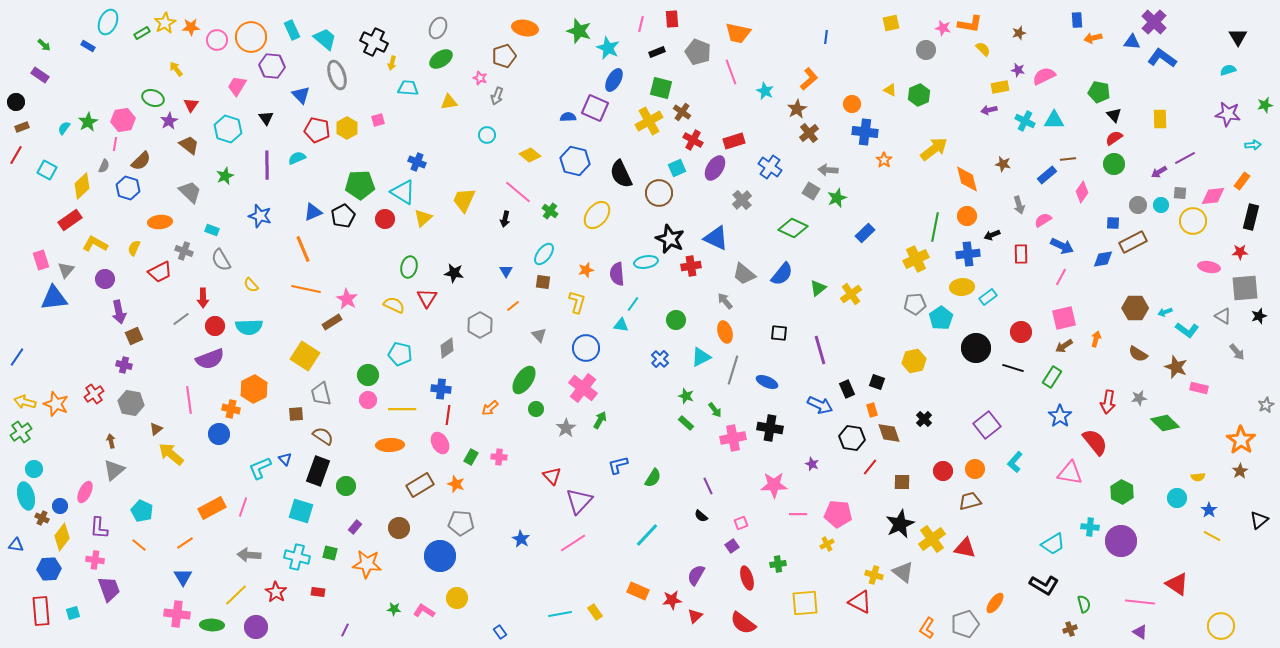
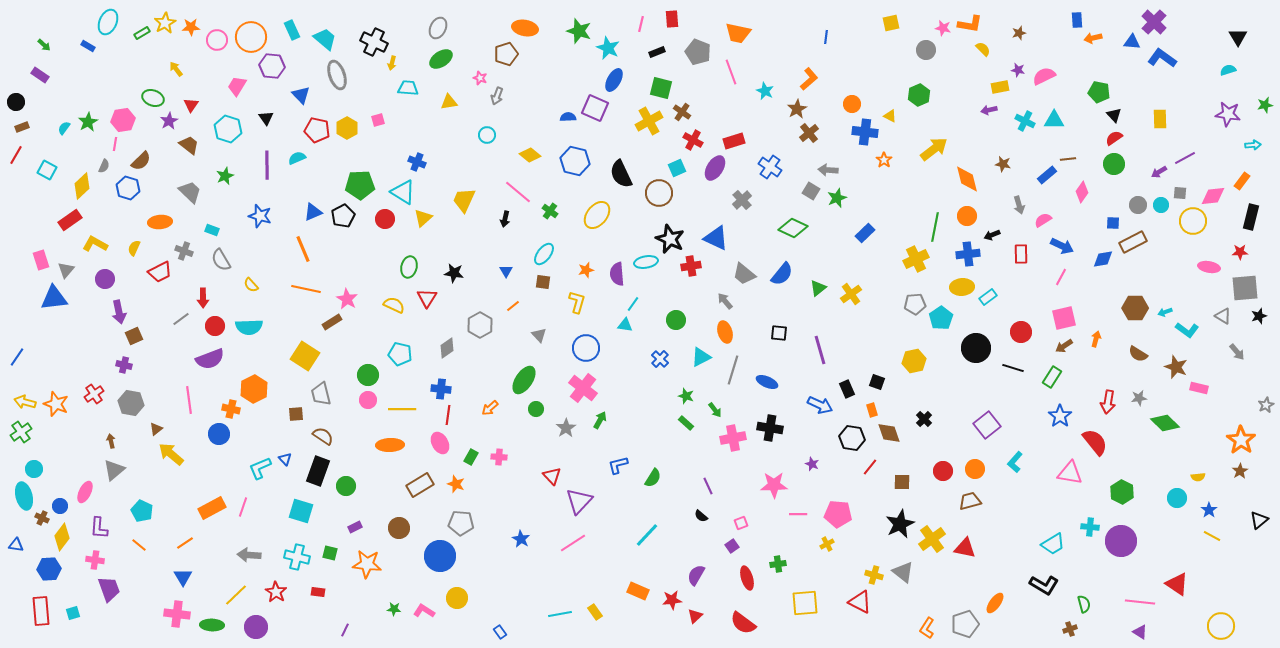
brown pentagon at (504, 56): moved 2 px right, 2 px up
yellow triangle at (890, 90): moved 26 px down
cyan triangle at (621, 325): moved 4 px right
cyan ellipse at (26, 496): moved 2 px left
purple rectangle at (355, 527): rotated 24 degrees clockwise
